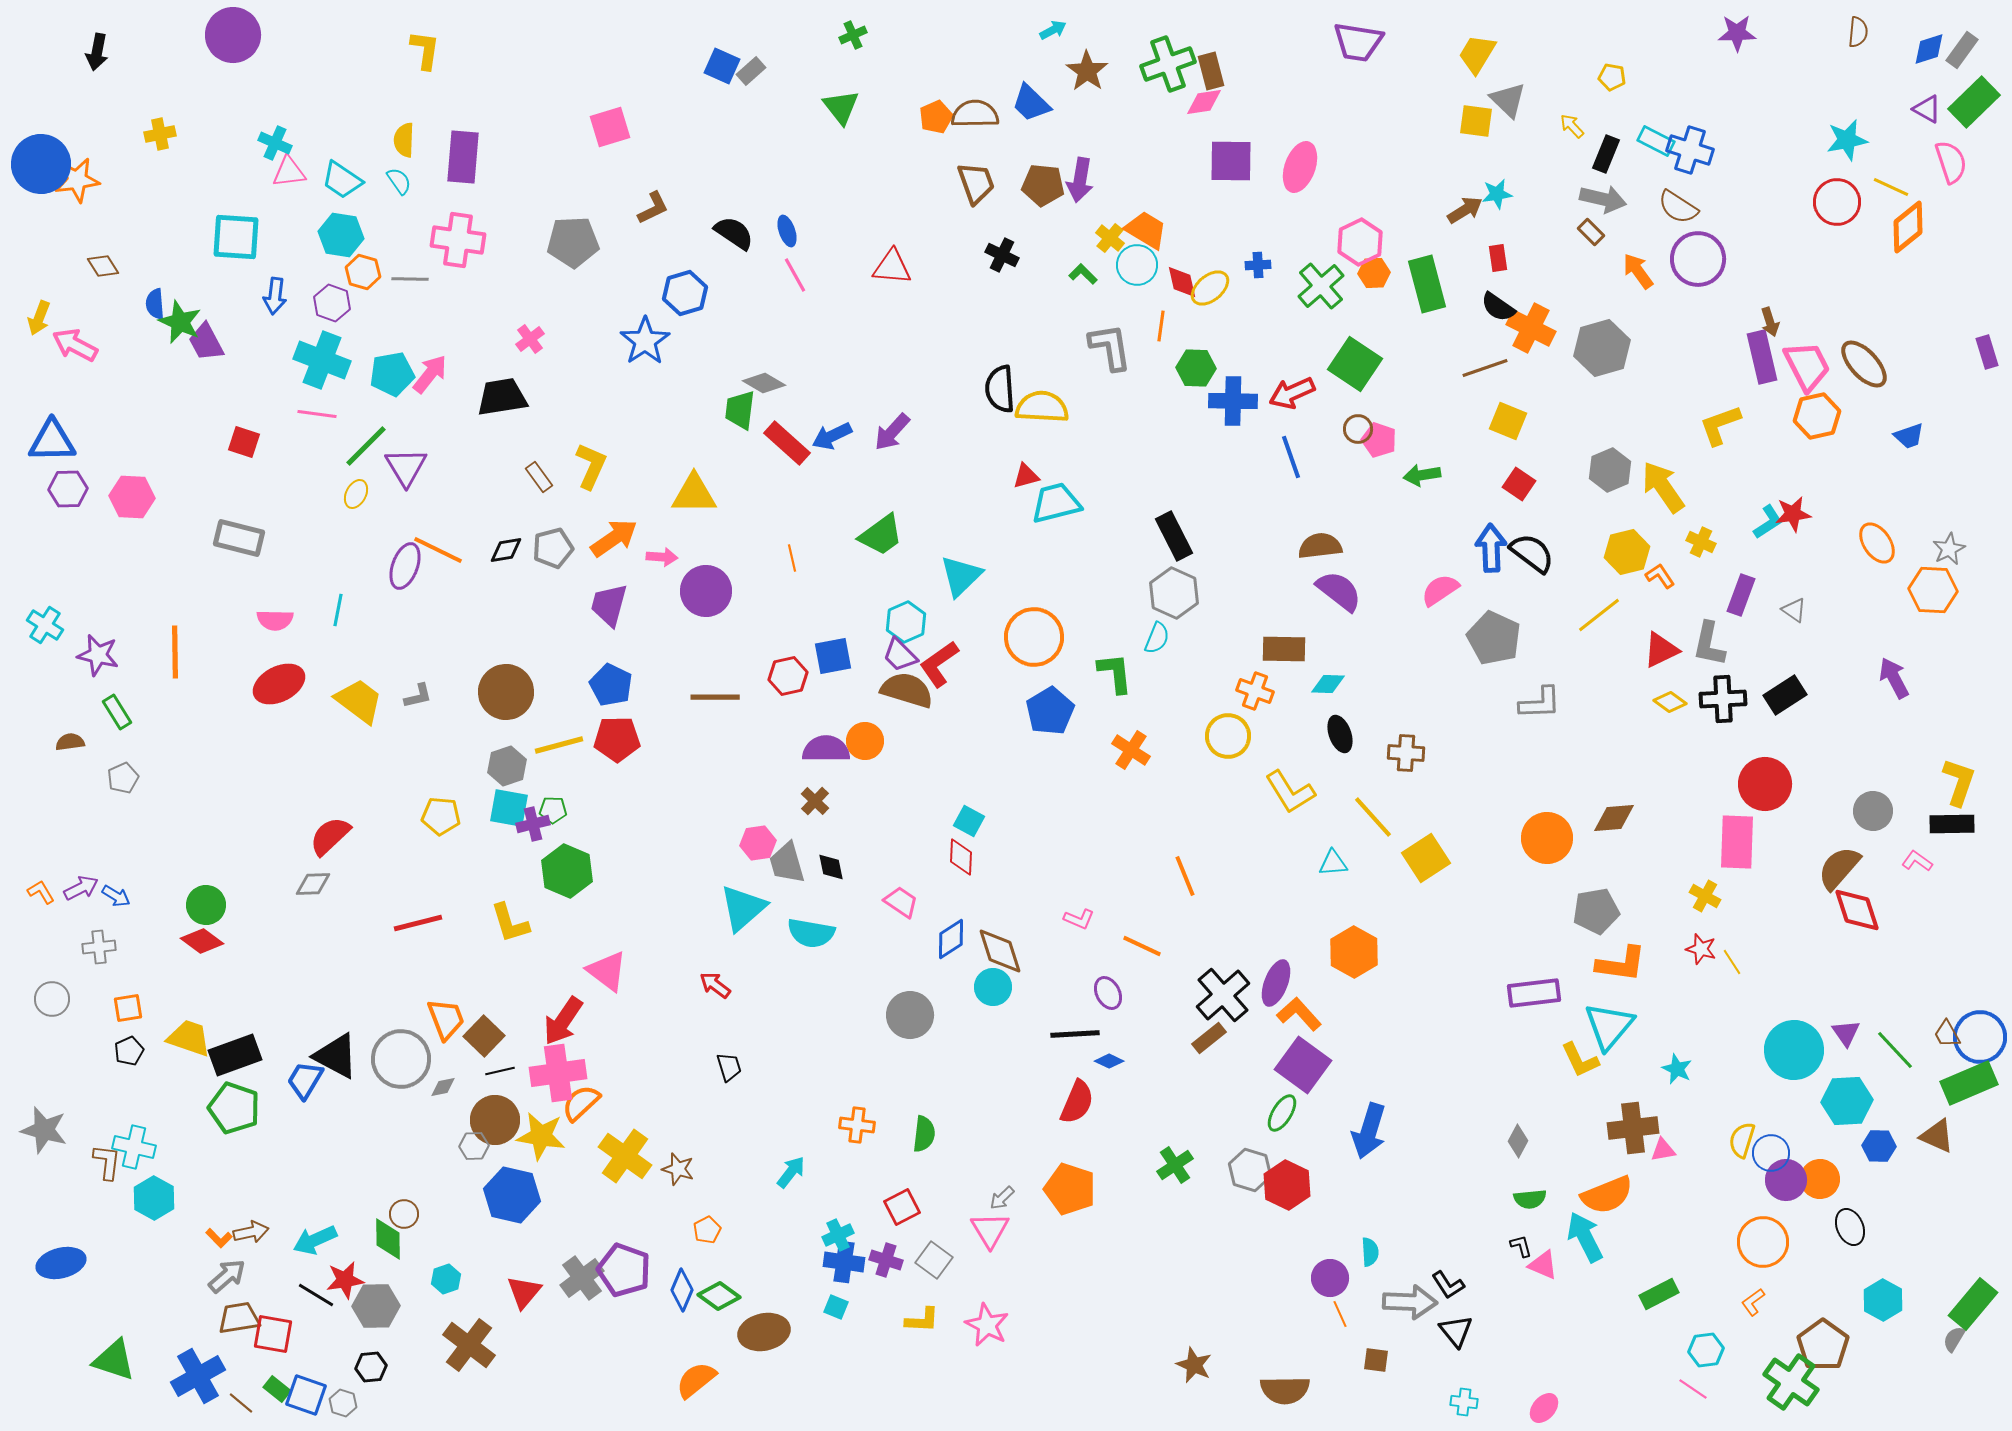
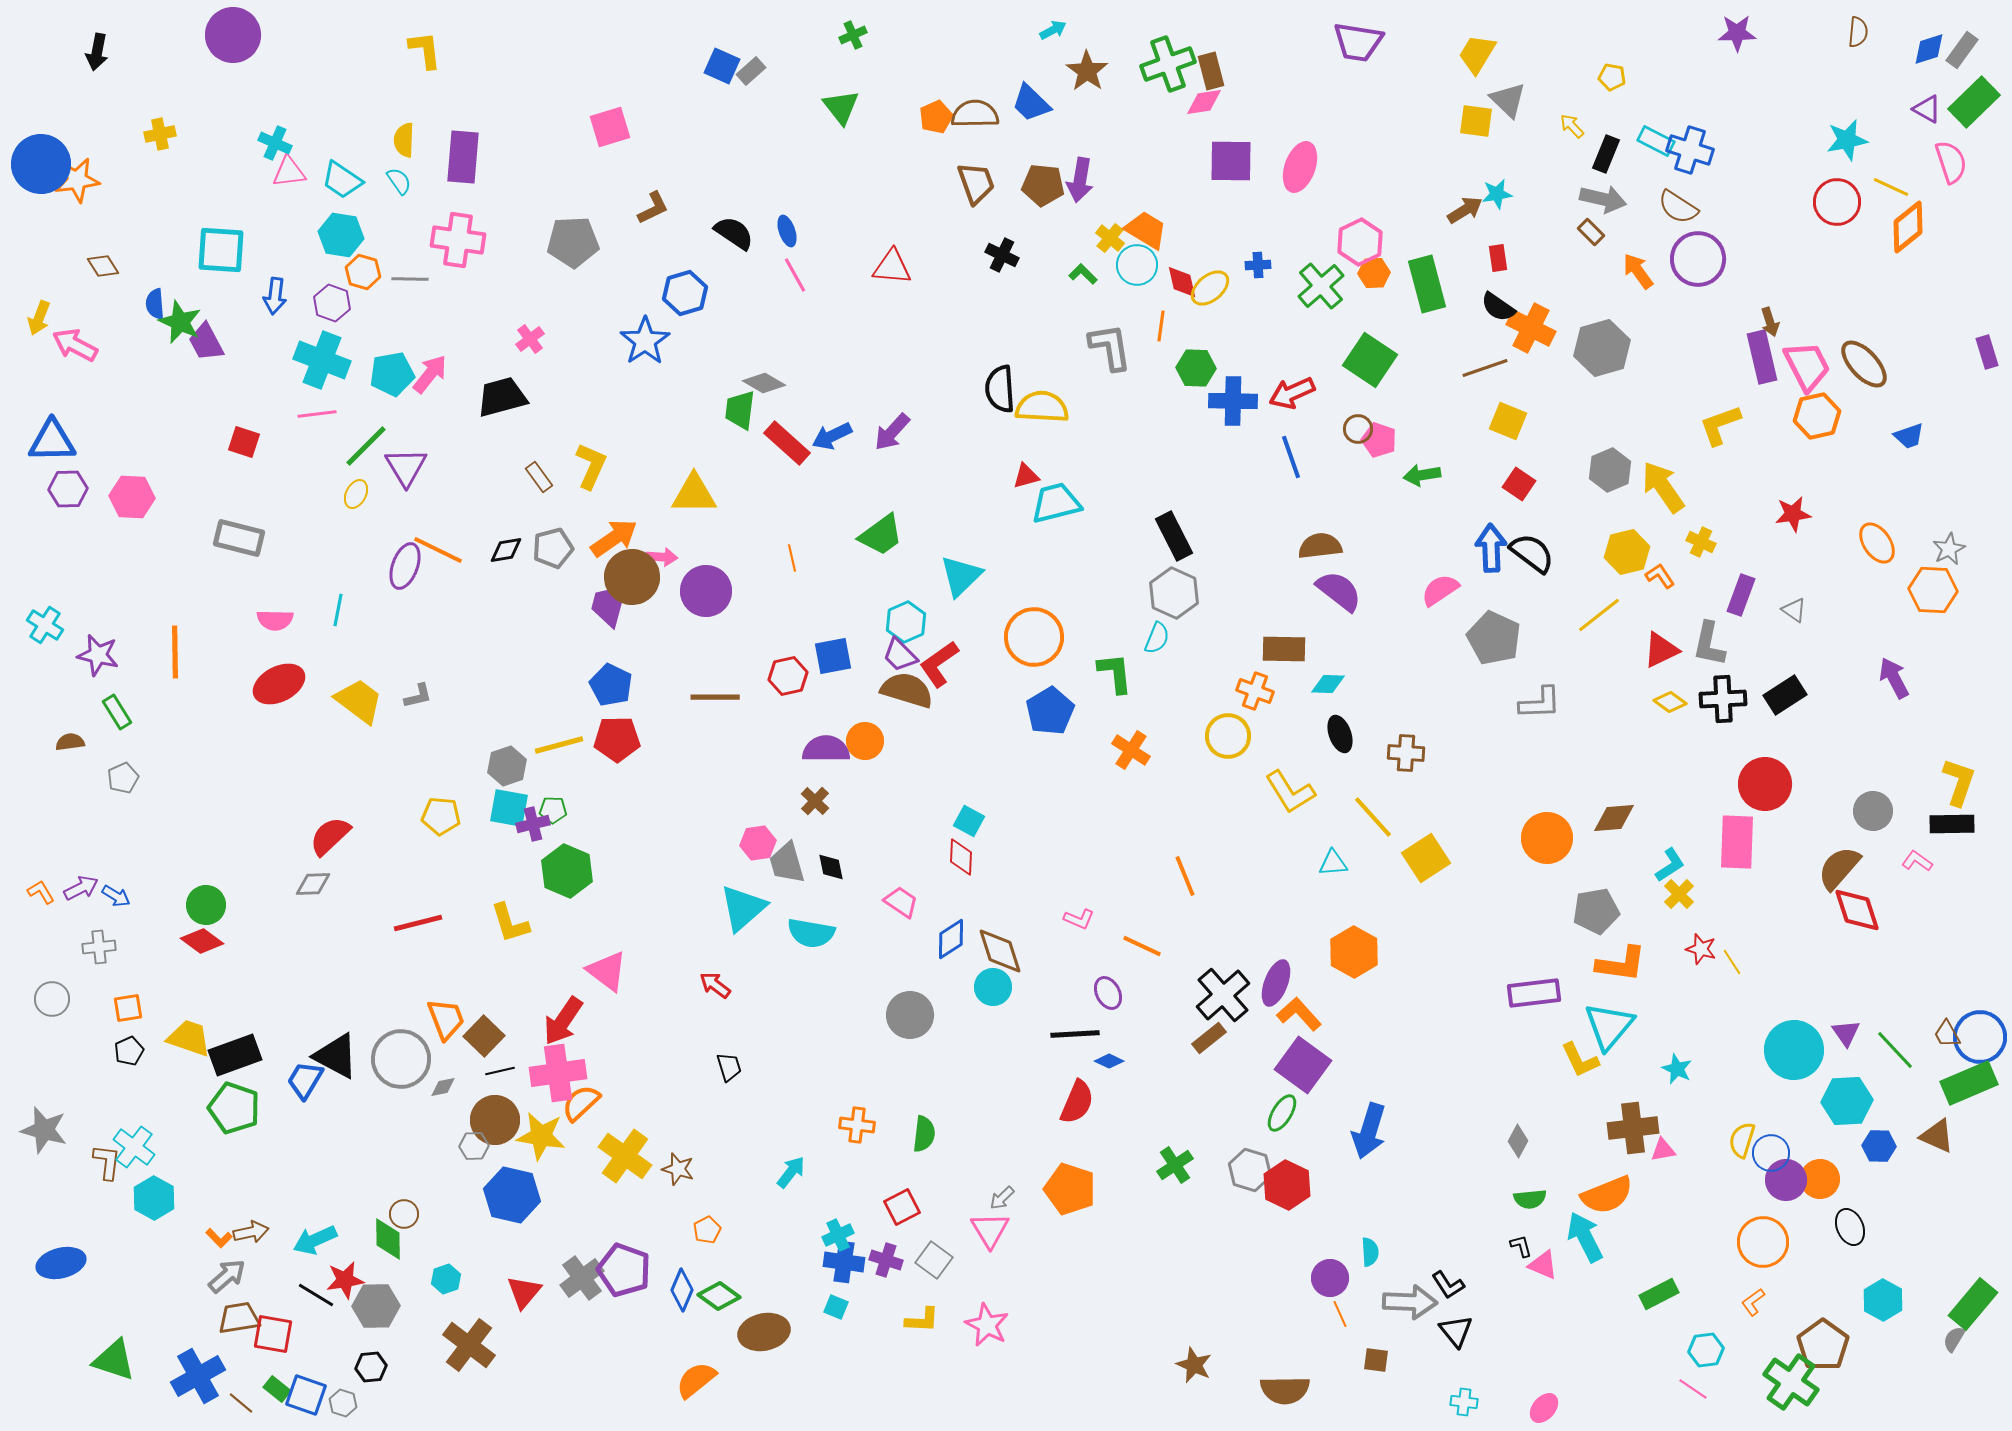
yellow L-shape at (425, 50): rotated 15 degrees counterclockwise
cyan square at (236, 237): moved 15 px left, 13 px down
green square at (1355, 364): moved 15 px right, 4 px up
black trapezoid at (502, 397): rotated 6 degrees counterclockwise
pink line at (317, 414): rotated 15 degrees counterclockwise
cyan L-shape at (1768, 522): moved 98 px left, 343 px down
brown circle at (506, 692): moved 126 px right, 115 px up
yellow cross at (1705, 896): moved 26 px left, 2 px up; rotated 16 degrees clockwise
cyan cross at (134, 1147): rotated 24 degrees clockwise
